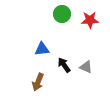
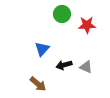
red star: moved 3 px left, 5 px down
blue triangle: rotated 42 degrees counterclockwise
black arrow: rotated 70 degrees counterclockwise
brown arrow: moved 2 px down; rotated 72 degrees counterclockwise
